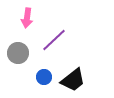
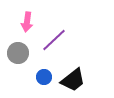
pink arrow: moved 4 px down
